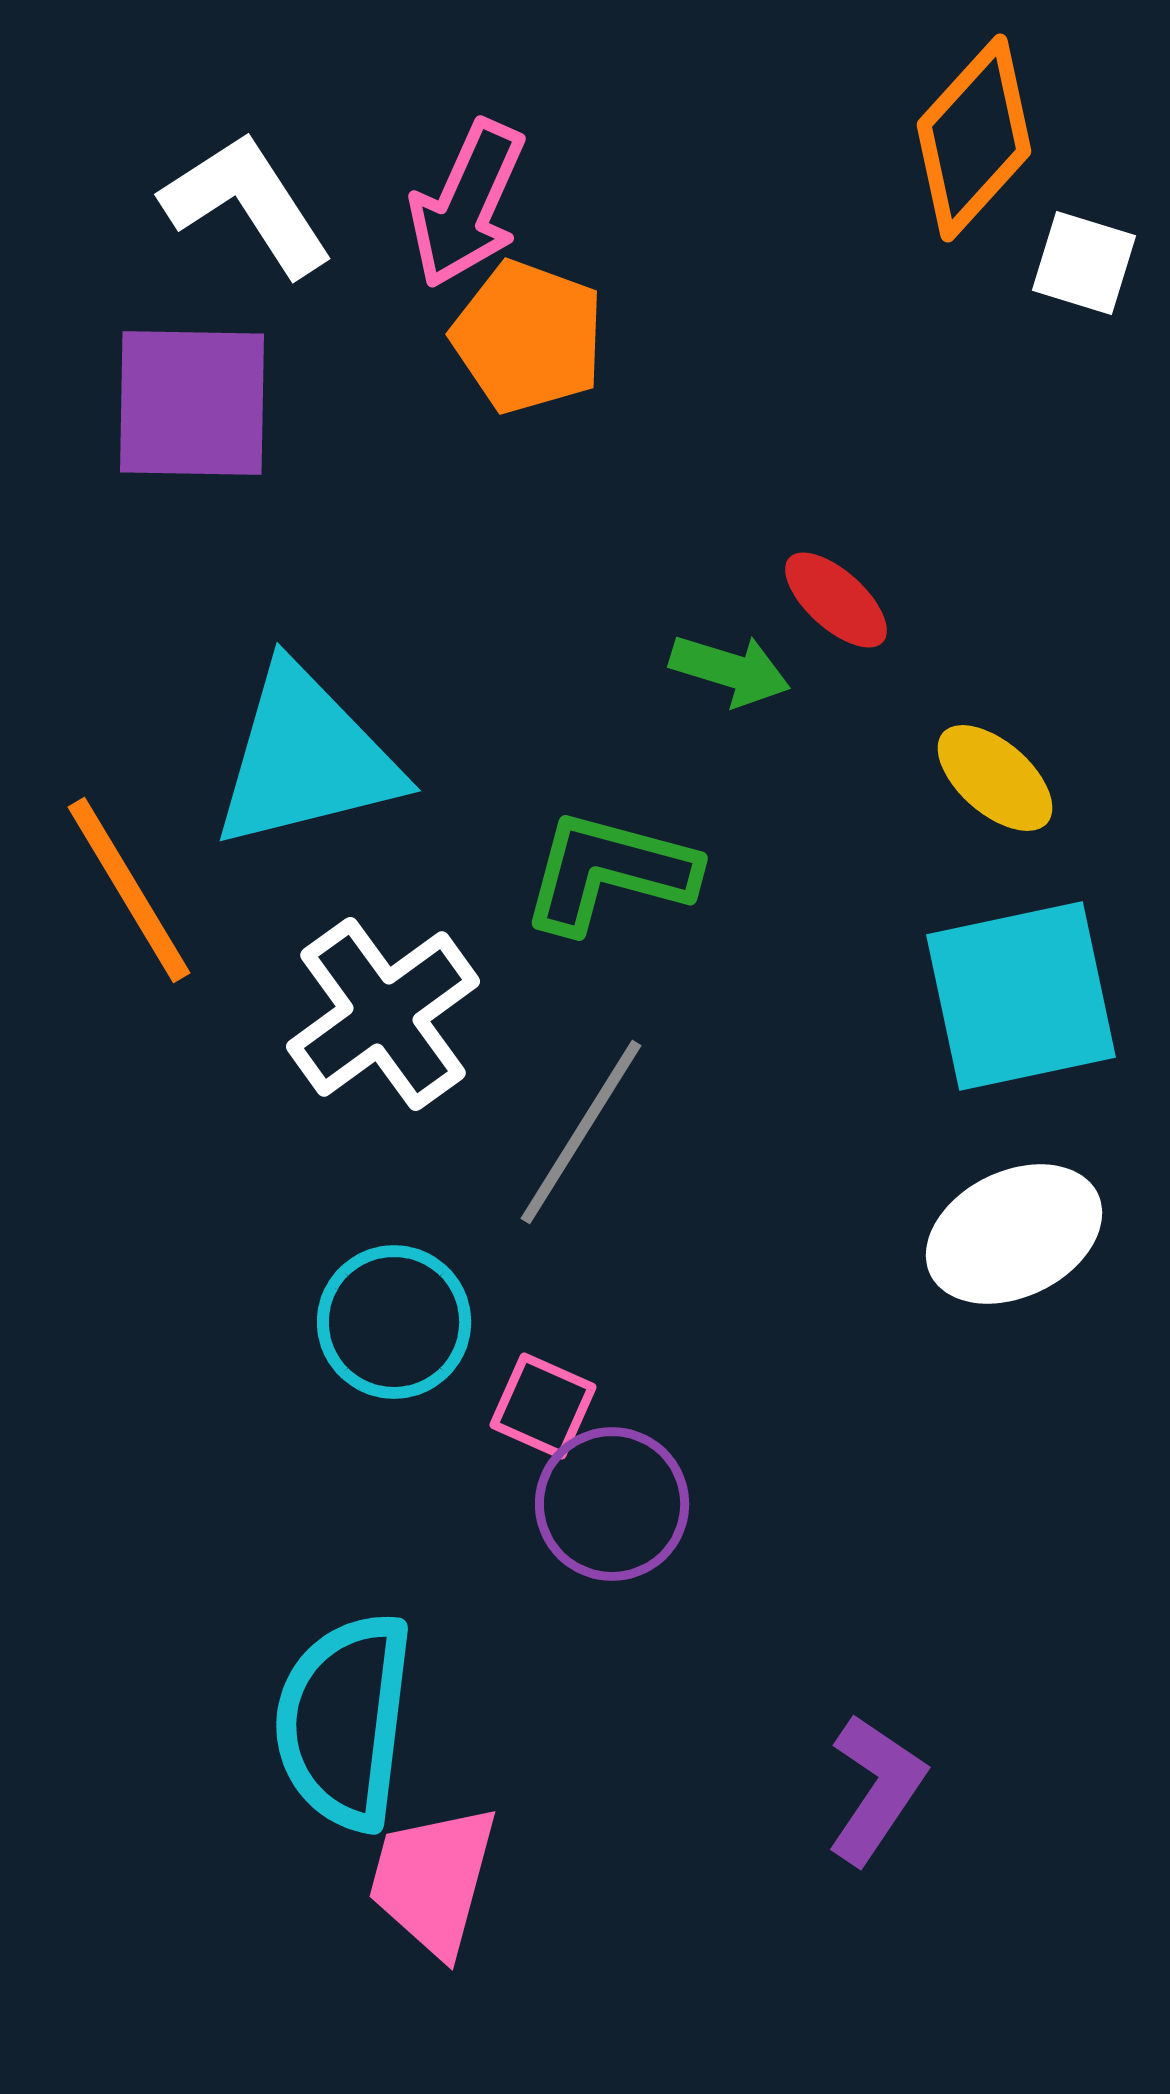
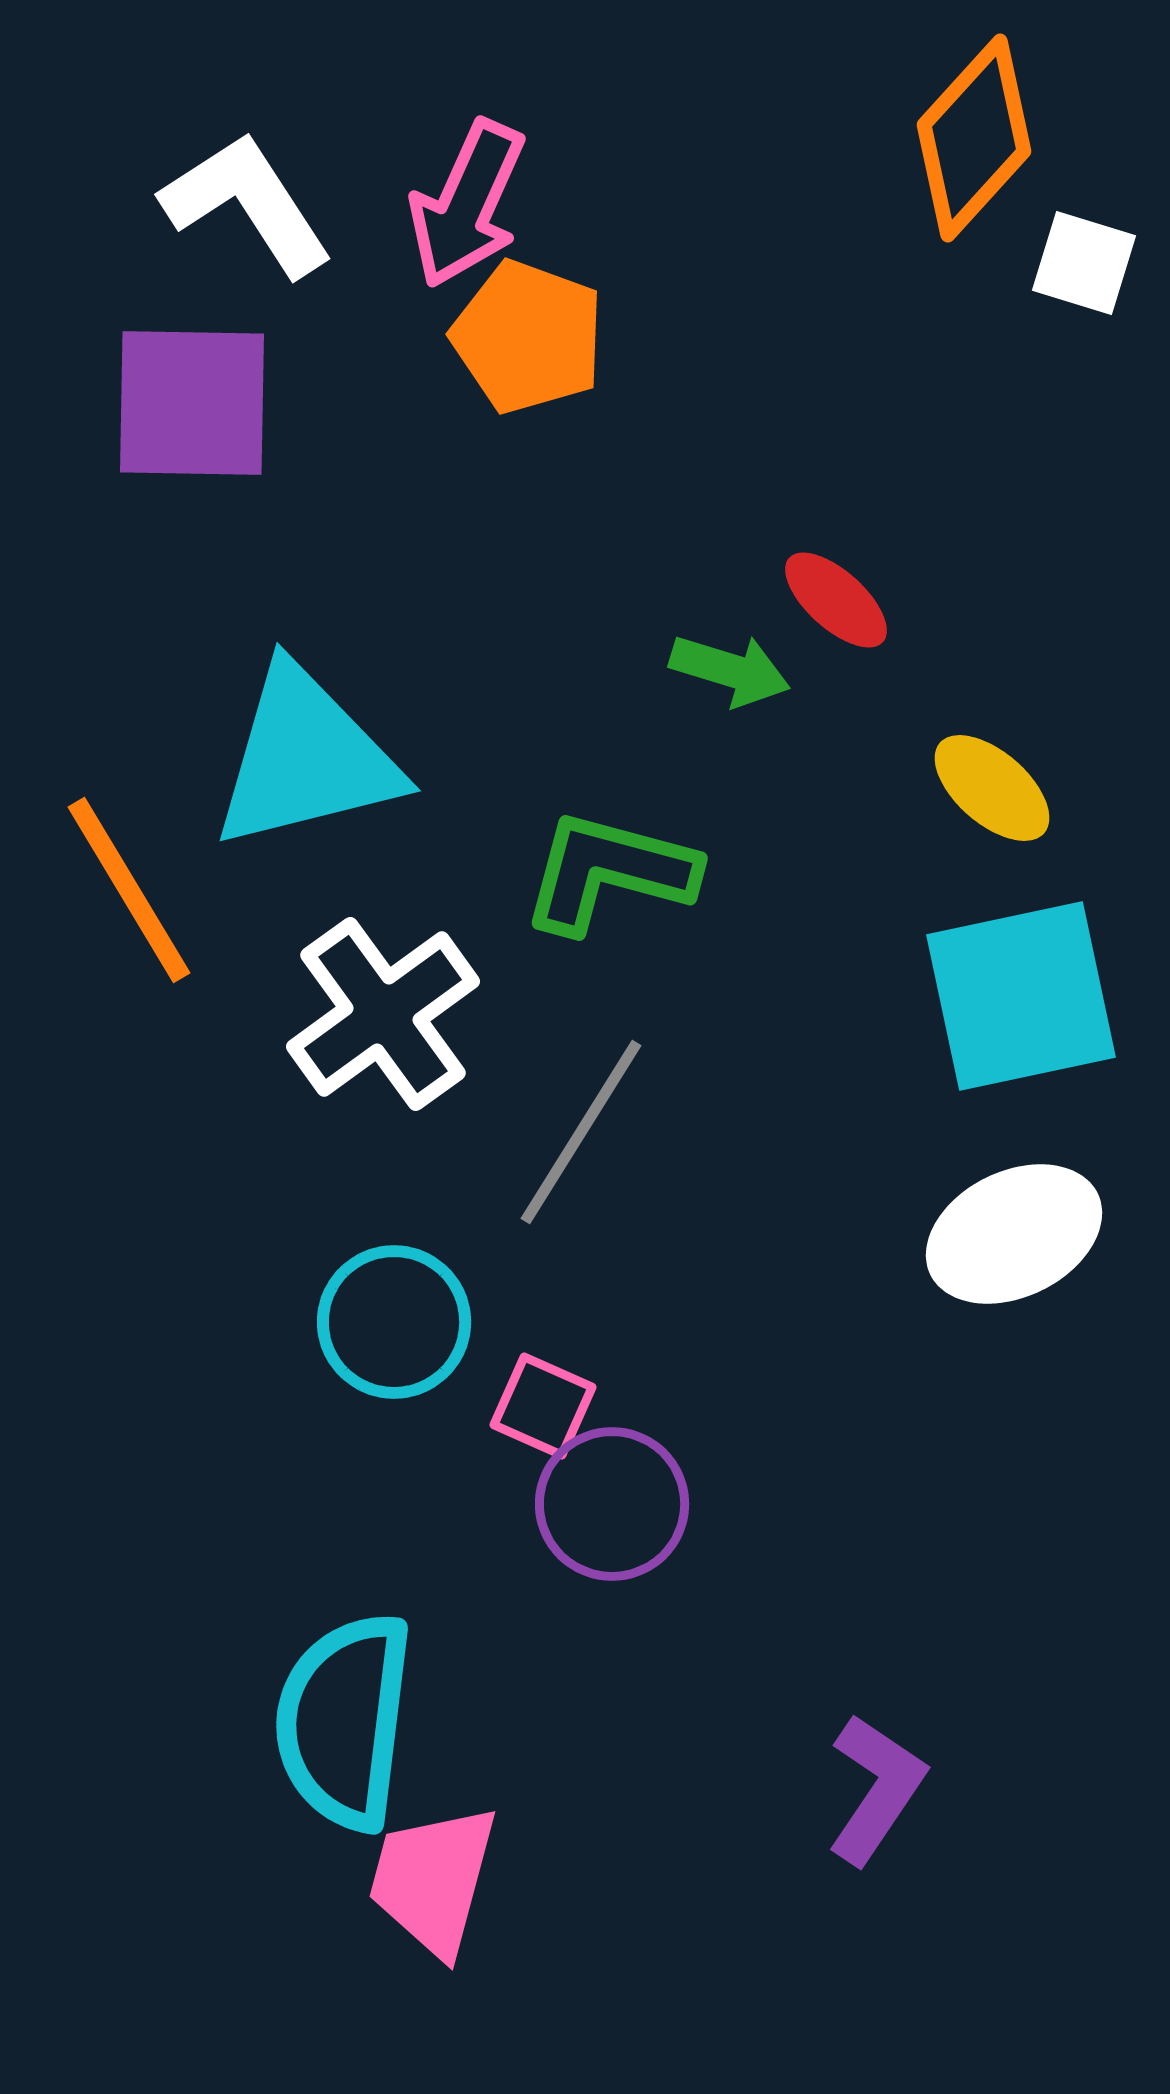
yellow ellipse: moved 3 px left, 10 px down
